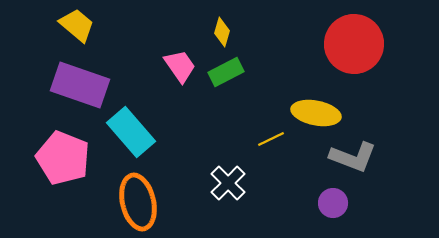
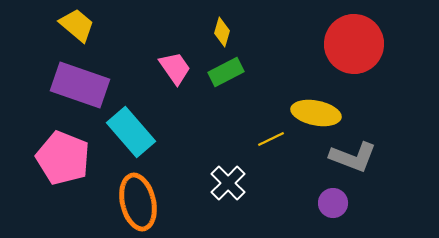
pink trapezoid: moved 5 px left, 2 px down
